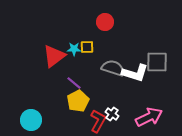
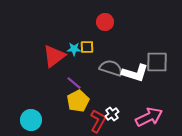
gray semicircle: moved 2 px left
white cross: rotated 16 degrees clockwise
